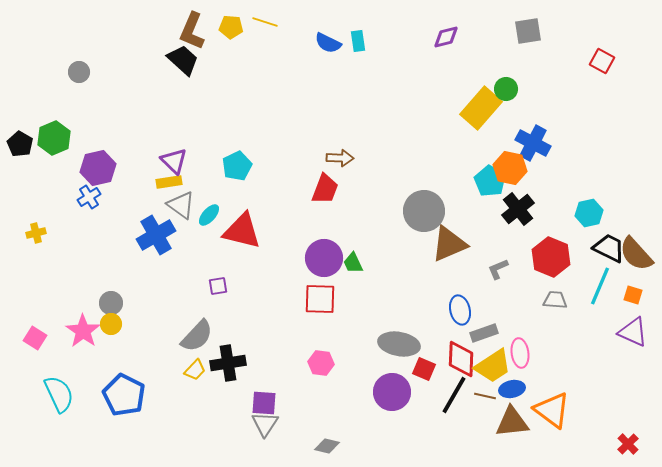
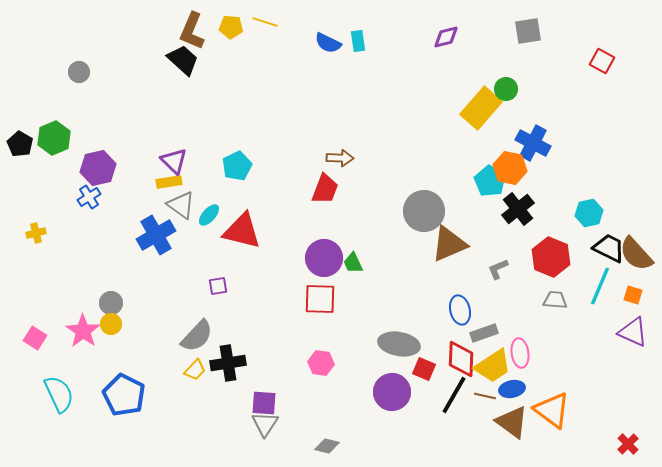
brown triangle at (512, 422): rotated 42 degrees clockwise
